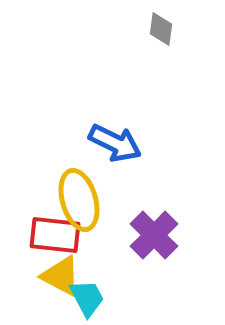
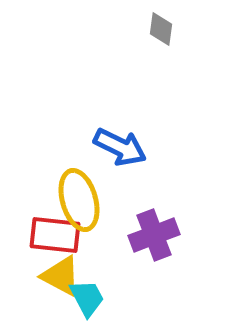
blue arrow: moved 5 px right, 4 px down
purple cross: rotated 24 degrees clockwise
